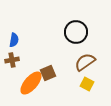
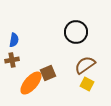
brown semicircle: moved 3 px down
